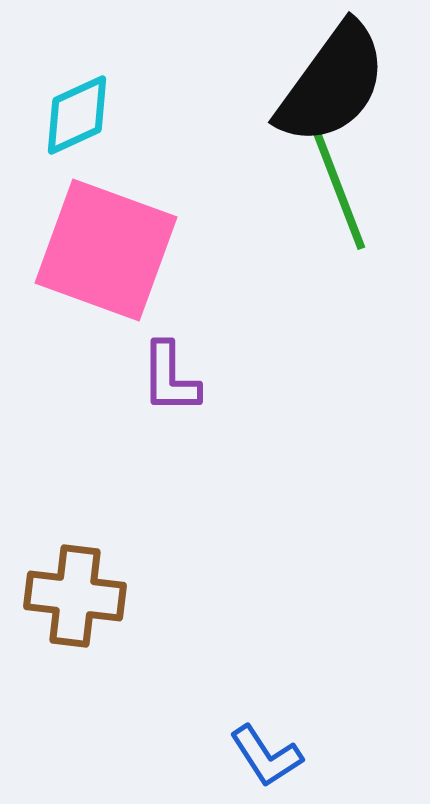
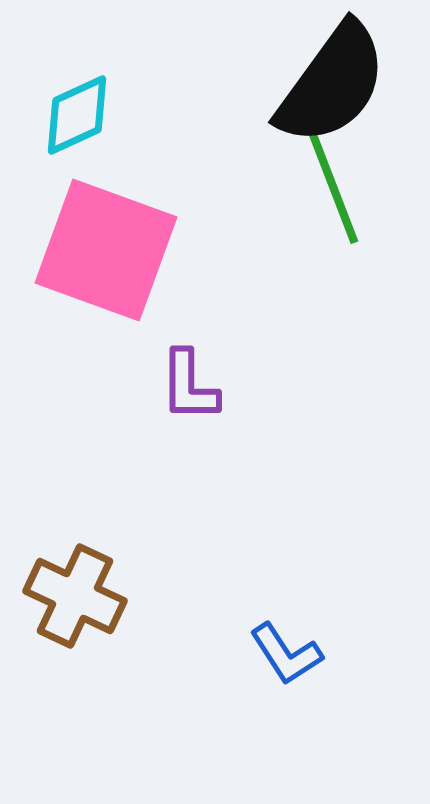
green line: moved 7 px left, 6 px up
purple L-shape: moved 19 px right, 8 px down
brown cross: rotated 18 degrees clockwise
blue L-shape: moved 20 px right, 102 px up
